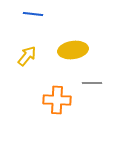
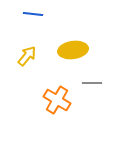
orange cross: rotated 28 degrees clockwise
